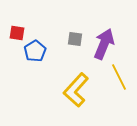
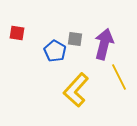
purple arrow: rotated 8 degrees counterclockwise
blue pentagon: moved 20 px right; rotated 10 degrees counterclockwise
